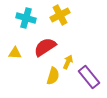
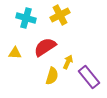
yellow semicircle: moved 1 px left
